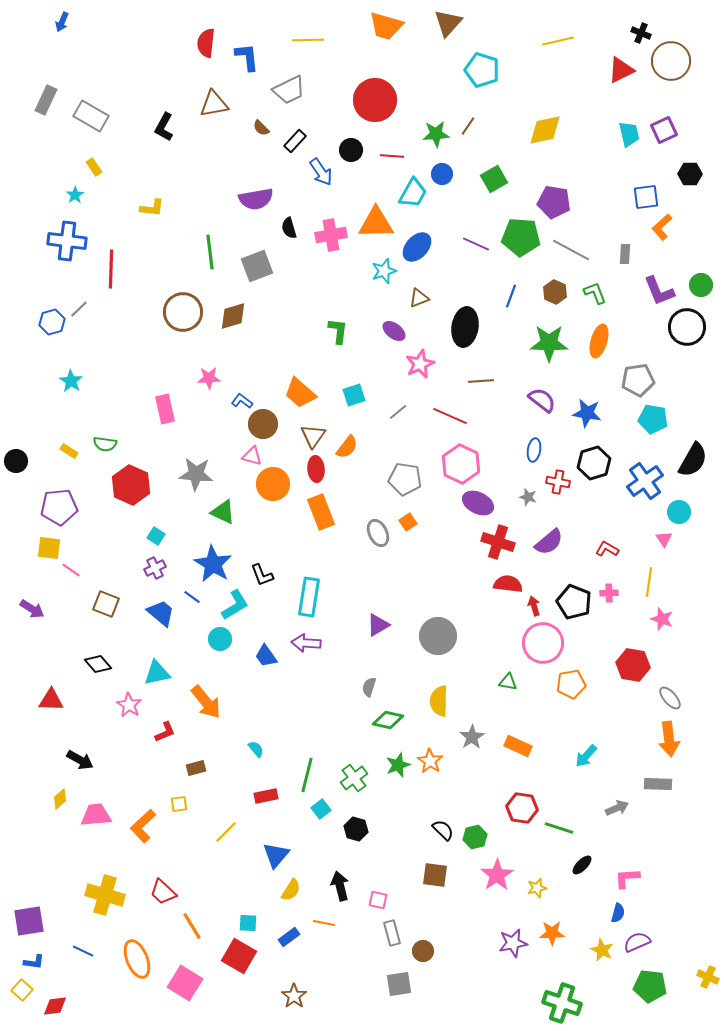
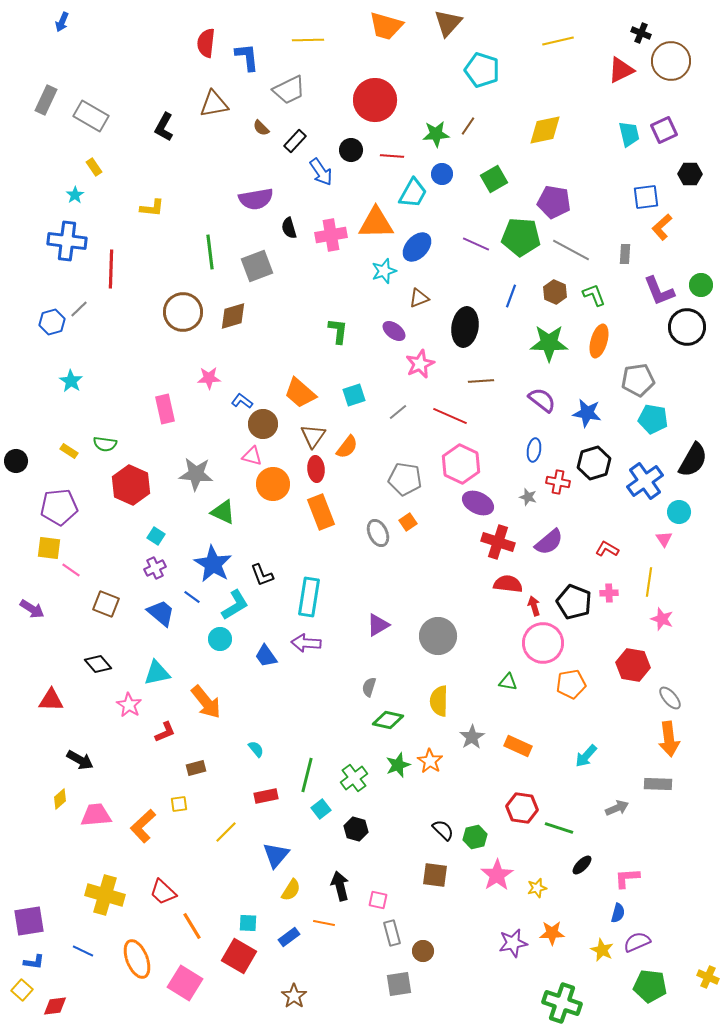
green L-shape at (595, 293): moved 1 px left, 2 px down
